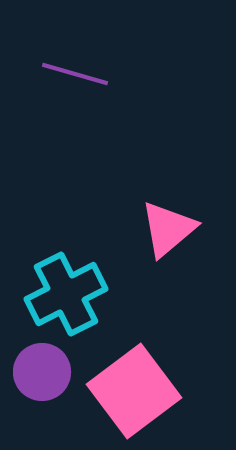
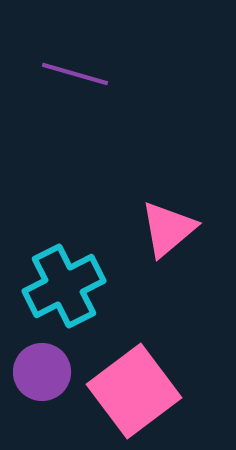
cyan cross: moved 2 px left, 8 px up
